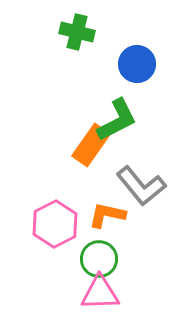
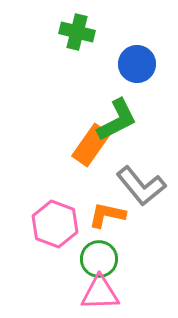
pink hexagon: rotated 12 degrees counterclockwise
